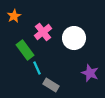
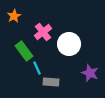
white circle: moved 5 px left, 6 px down
green rectangle: moved 1 px left, 1 px down
gray rectangle: moved 3 px up; rotated 28 degrees counterclockwise
